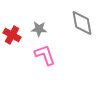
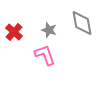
gray star: moved 10 px right, 1 px down; rotated 14 degrees clockwise
red cross: moved 2 px right, 3 px up; rotated 12 degrees clockwise
